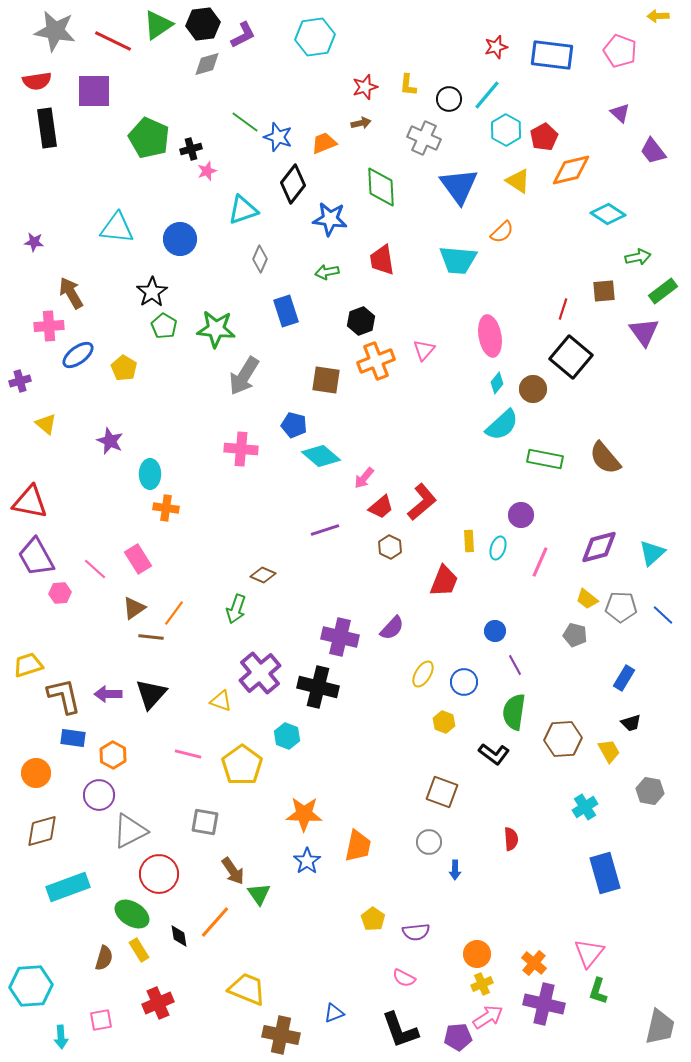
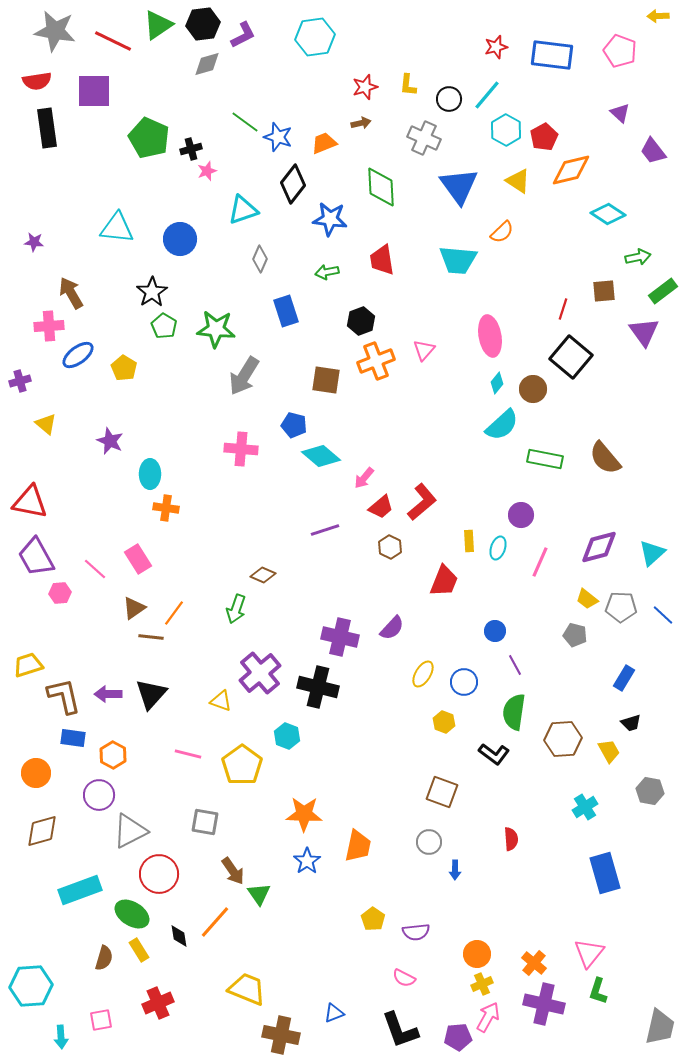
cyan rectangle at (68, 887): moved 12 px right, 3 px down
pink arrow at (488, 1017): rotated 28 degrees counterclockwise
